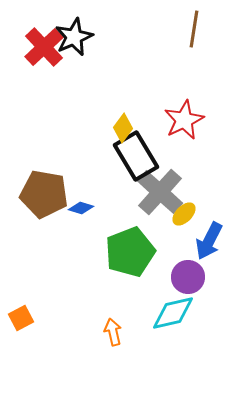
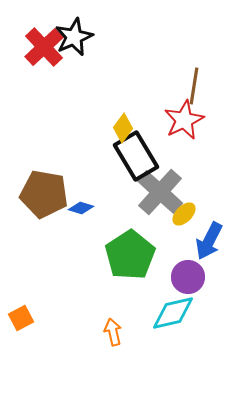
brown line: moved 57 px down
green pentagon: moved 3 px down; rotated 12 degrees counterclockwise
